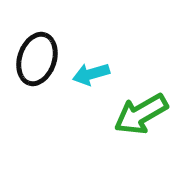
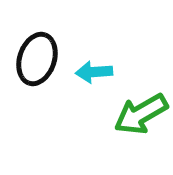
cyan arrow: moved 3 px right, 2 px up; rotated 12 degrees clockwise
